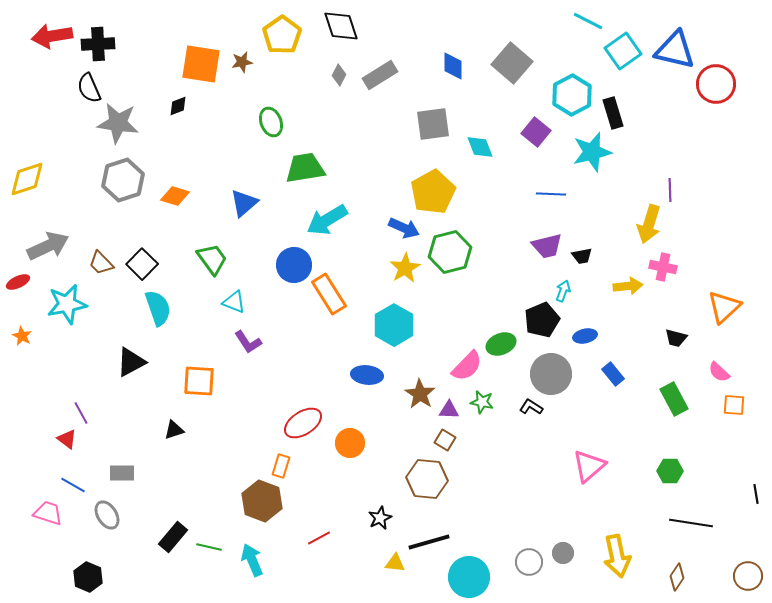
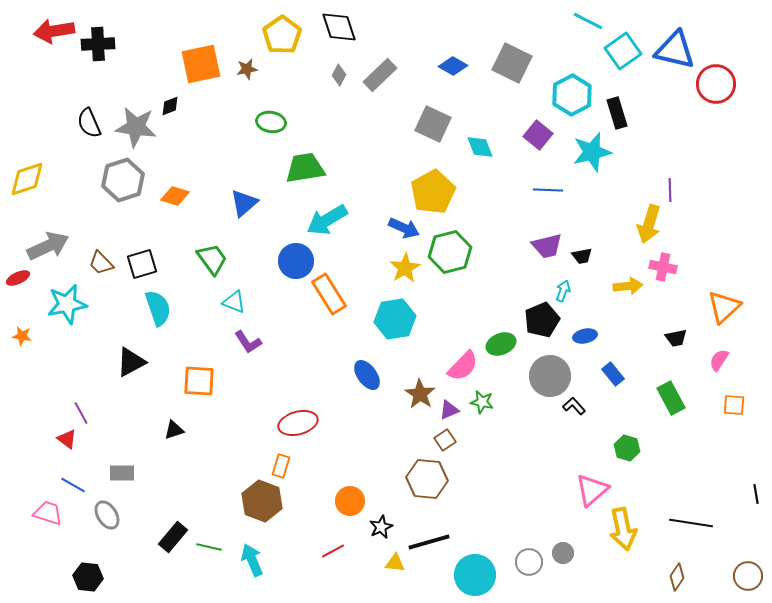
black diamond at (341, 26): moved 2 px left, 1 px down
red arrow at (52, 36): moved 2 px right, 5 px up
brown star at (242, 62): moved 5 px right, 7 px down
gray square at (512, 63): rotated 15 degrees counterclockwise
orange square at (201, 64): rotated 21 degrees counterclockwise
blue diamond at (453, 66): rotated 60 degrees counterclockwise
gray rectangle at (380, 75): rotated 12 degrees counterclockwise
black semicircle at (89, 88): moved 35 px down
black diamond at (178, 106): moved 8 px left
black rectangle at (613, 113): moved 4 px right
green ellipse at (271, 122): rotated 60 degrees counterclockwise
gray star at (118, 123): moved 18 px right, 4 px down
gray square at (433, 124): rotated 33 degrees clockwise
purple square at (536, 132): moved 2 px right, 3 px down
blue line at (551, 194): moved 3 px left, 4 px up
black square at (142, 264): rotated 28 degrees clockwise
blue circle at (294, 265): moved 2 px right, 4 px up
red ellipse at (18, 282): moved 4 px up
cyan hexagon at (394, 325): moved 1 px right, 6 px up; rotated 21 degrees clockwise
orange star at (22, 336): rotated 18 degrees counterclockwise
black trapezoid at (676, 338): rotated 25 degrees counterclockwise
pink semicircle at (467, 366): moved 4 px left
pink semicircle at (719, 372): moved 12 px up; rotated 80 degrees clockwise
gray circle at (551, 374): moved 1 px left, 2 px down
blue ellipse at (367, 375): rotated 48 degrees clockwise
green rectangle at (674, 399): moved 3 px left, 1 px up
black L-shape at (531, 407): moved 43 px right, 1 px up; rotated 15 degrees clockwise
purple triangle at (449, 410): rotated 25 degrees counterclockwise
red ellipse at (303, 423): moved 5 px left; rotated 18 degrees clockwise
brown square at (445, 440): rotated 25 degrees clockwise
orange circle at (350, 443): moved 58 px down
pink triangle at (589, 466): moved 3 px right, 24 px down
green hexagon at (670, 471): moved 43 px left, 23 px up; rotated 15 degrees clockwise
black star at (380, 518): moved 1 px right, 9 px down
red line at (319, 538): moved 14 px right, 13 px down
yellow arrow at (617, 556): moved 6 px right, 27 px up
black hexagon at (88, 577): rotated 16 degrees counterclockwise
cyan circle at (469, 577): moved 6 px right, 2 px up
